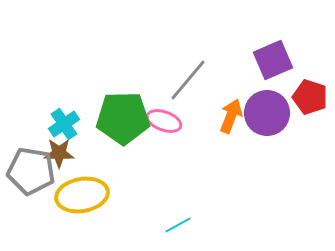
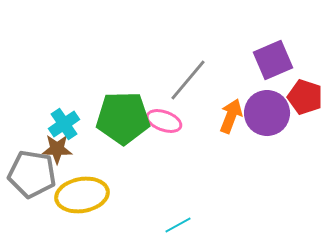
red pentagon: moved 5 px left
brown star: moved 2 px left, 4 px up
gray pentagon: moved 1 px right, 3 px down
